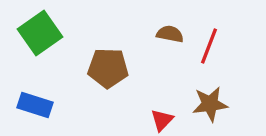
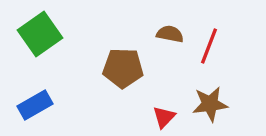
green square: moved 1 px down
brown pentagon: moved 15 px right
blue rectangle: rotated 48 degrees counterclockwise
red triangle: moved 2 px right, 3 px up
